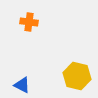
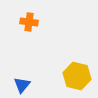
blue triangle: rotated 42 degrees clockwise
